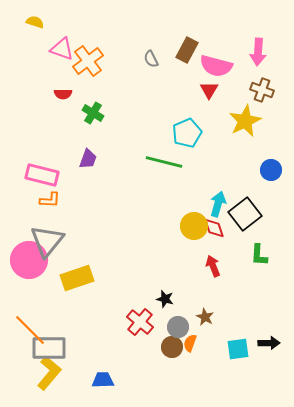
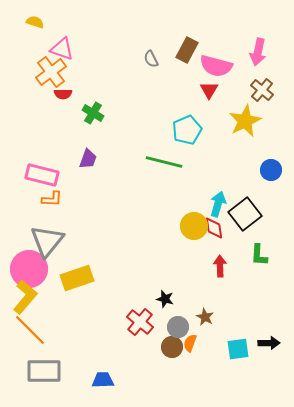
pink arrow: rotated 8 degrees clockwise
orange cross: moved 37 px left, 11 px down
brown cross: rotated 20 degrees clockwise
cyan pentagon: moved 3 px up
orange L-shape: moved 2 px right, 1 px up
red diamond: rotated 10 degrees clockwise
pink circle: moved 9 px down
red arrow: moved 7 px right; rotated 20 degrees clockwise
gray rectangle: moved 5 px left, 23 px down
yellow L-shape: moved 24 px left, 76 px up
